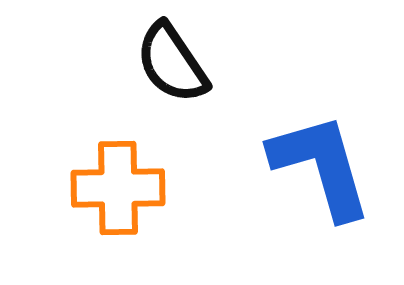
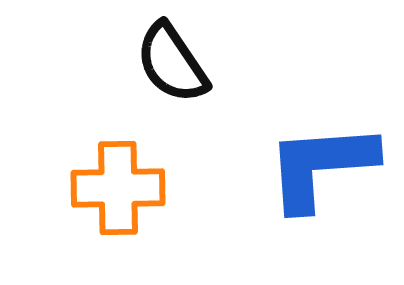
blue L-shape: rotated 78 degrees counterclockwise
